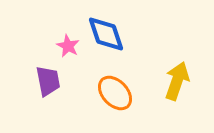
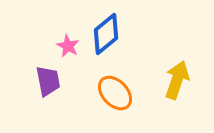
blue diamond: rotated 69 degrees clockwise
yellow arrow: moved 1 px up
